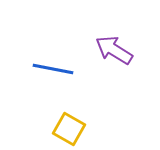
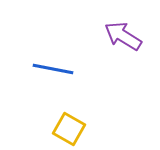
purple arrow: moved 9 px right, 14 px up
